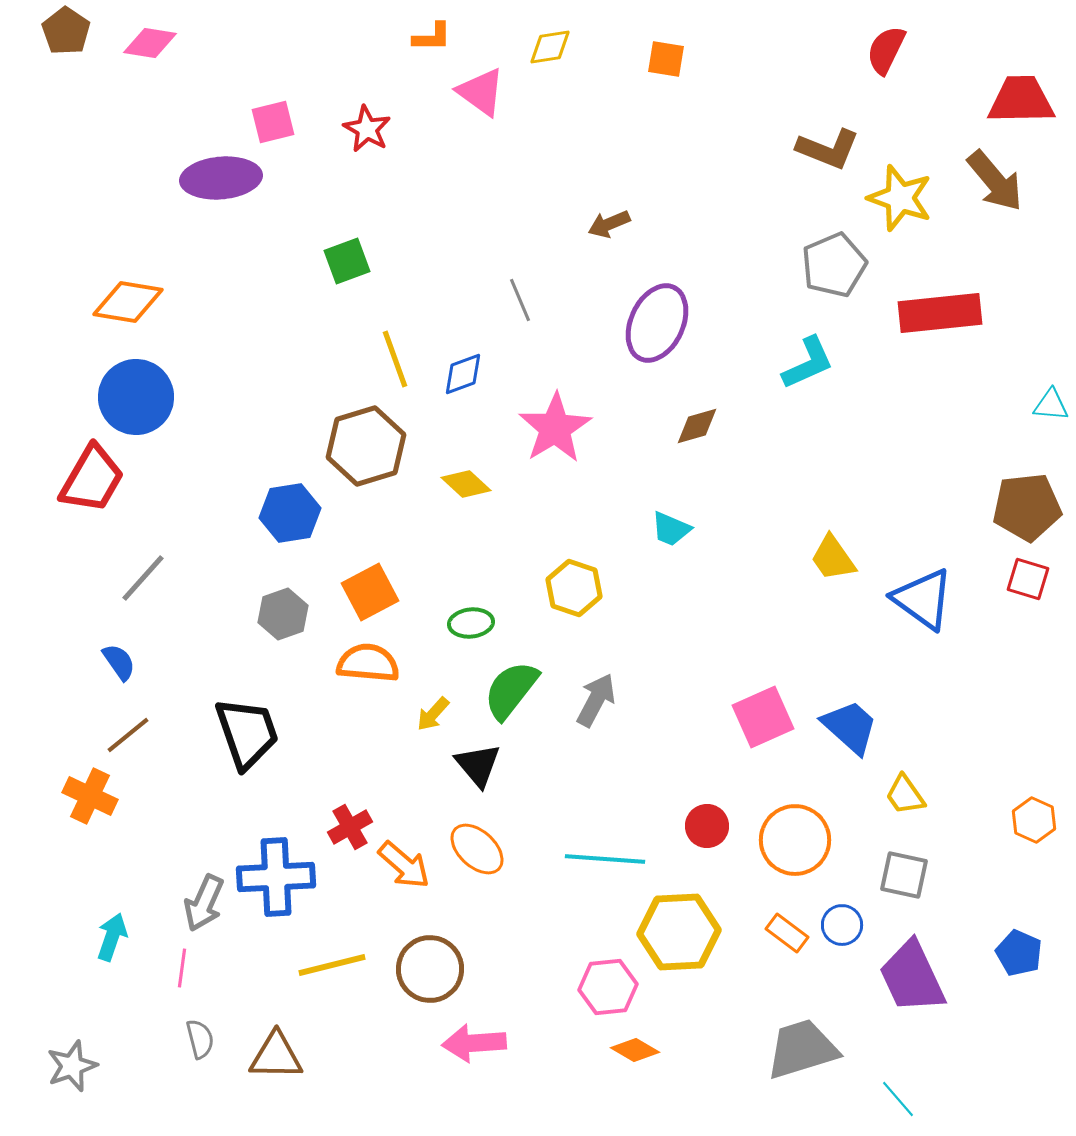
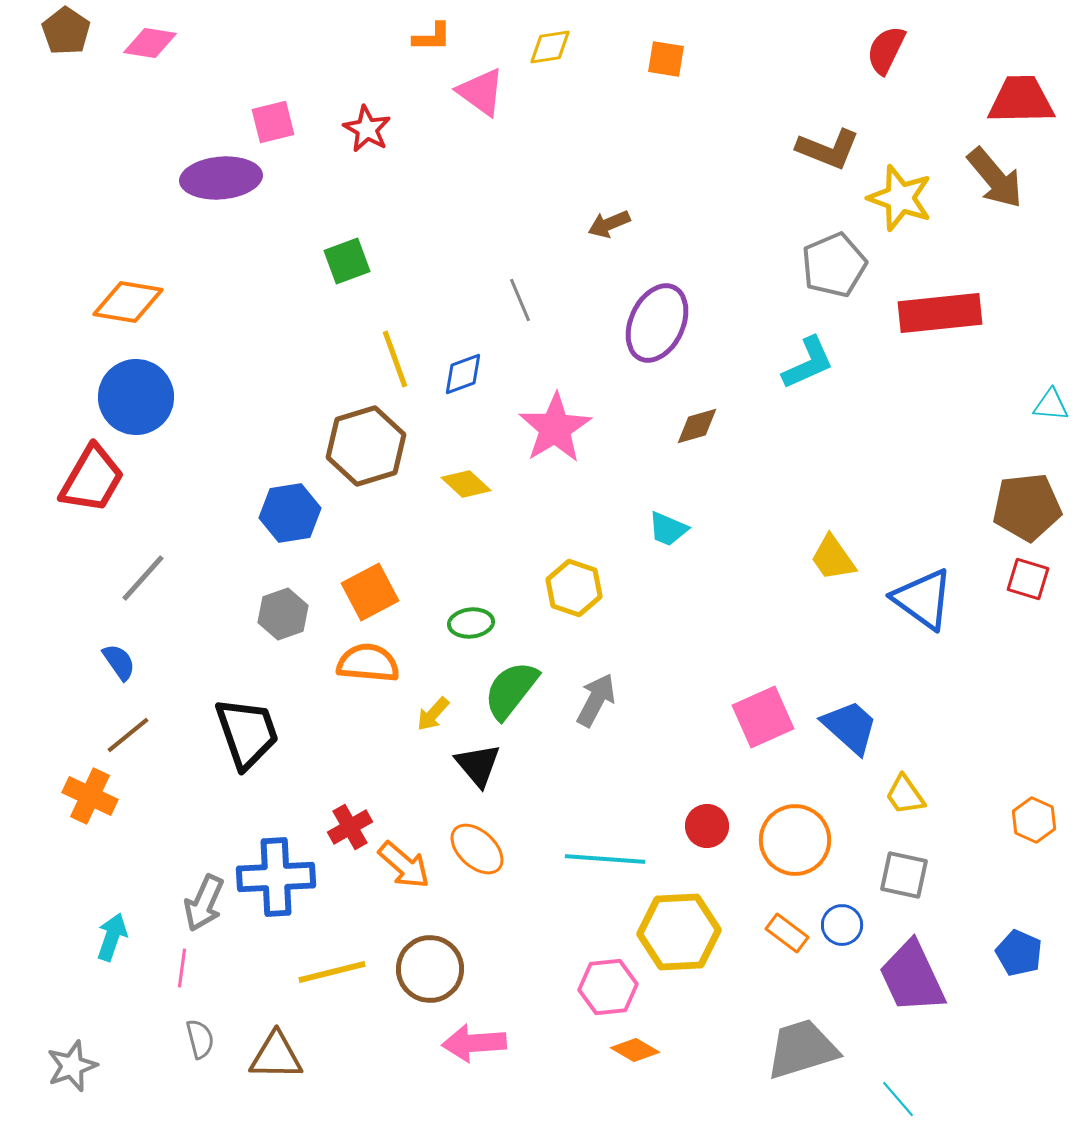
brown arrow at (995, 181): moved 3 px up
cyan trapezoid at (671, 529): moved 3 px left
yellow line at (332, 965): moved 7 px down
